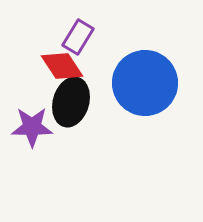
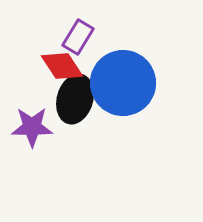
blue circle: moved 22 px left
black ellipse: moved 4 px right, 3 px up
